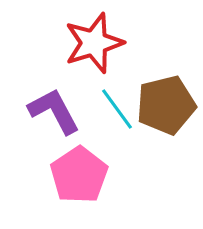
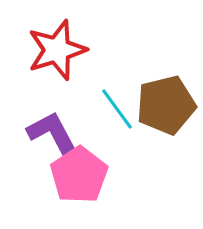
red star: moved 37 px left, 7 px down
purple L-shape: moved 1 px left, 23 px down
